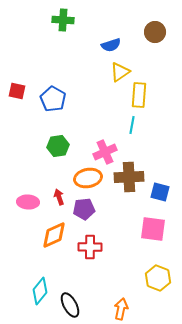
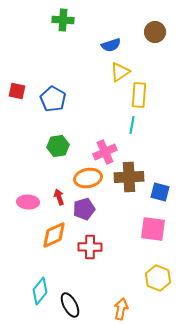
purple pentagon: rotated 10 degrees counterclockwise
